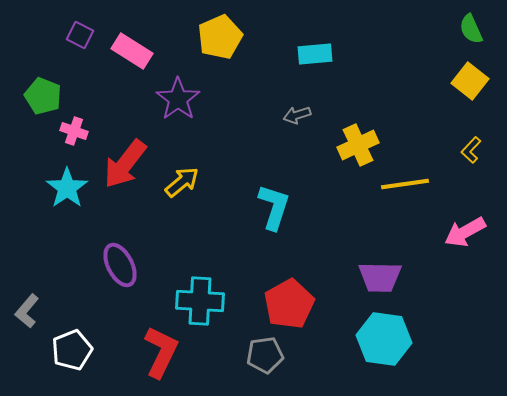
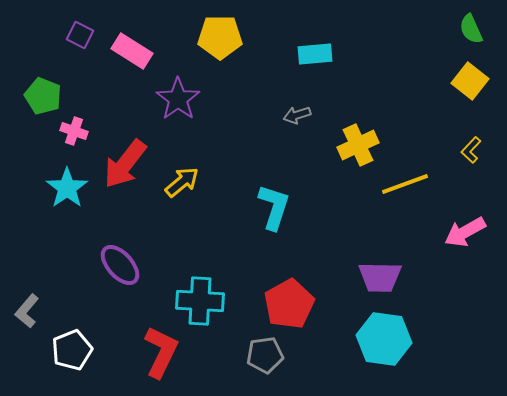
yellow pentagon: rotated 24 degrees clockwise
yellow line: rotated 12 degrees counterclockwise
purple ellipse: rotated 15 degrees counterclockwise
